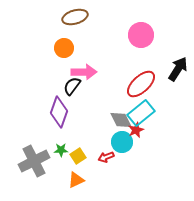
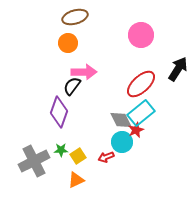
orange circle: moved 4 px right, 5 px up
